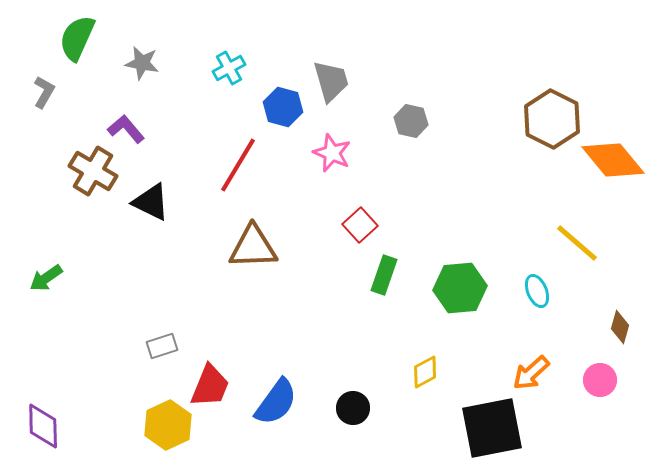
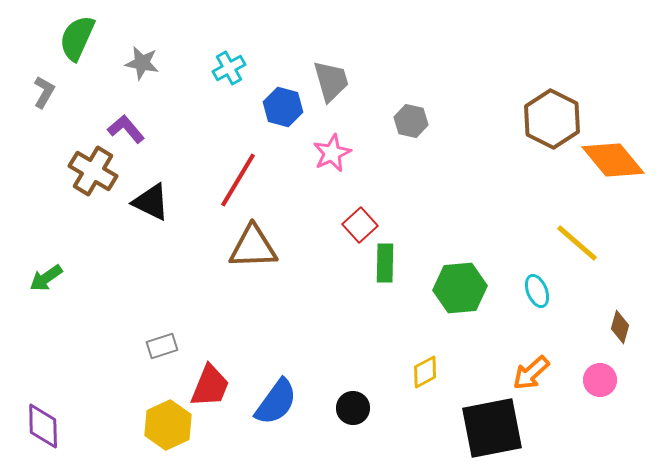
pink star: rotated 24 degrees clockwise
red line: moved 15 px down
green rectangle: moved 1 px right, 12 px up; rotated 18 degrees counterclockwise
